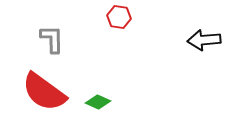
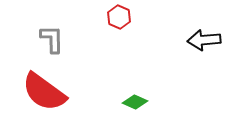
red hexagon: rotated 15 degrees clockwise
green diamond: moved 37 px right
